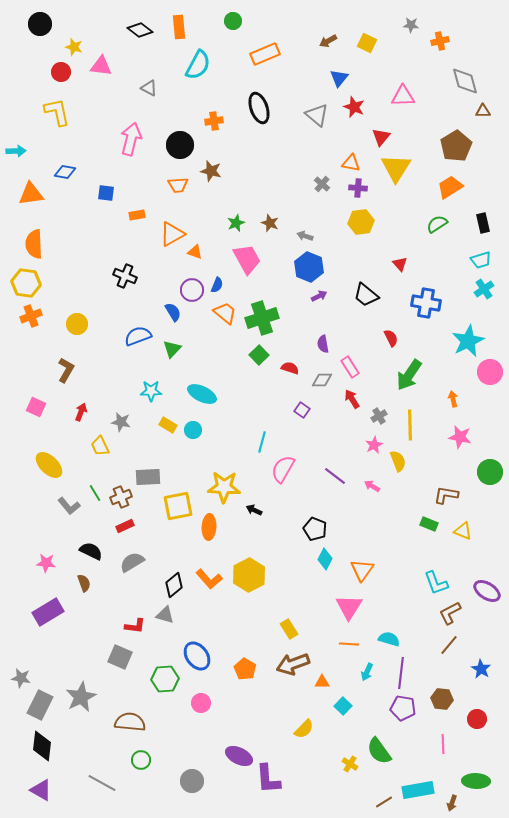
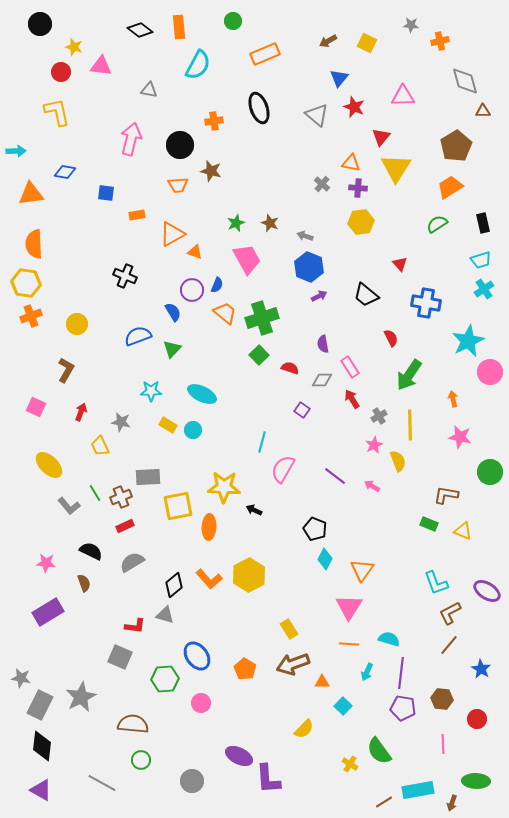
gray triangle at (149, 88): moved 2 px down; rotated 18 degrees counterclockwise
brown semicircle at (130, 722): moved 3 px right, 2 px down
